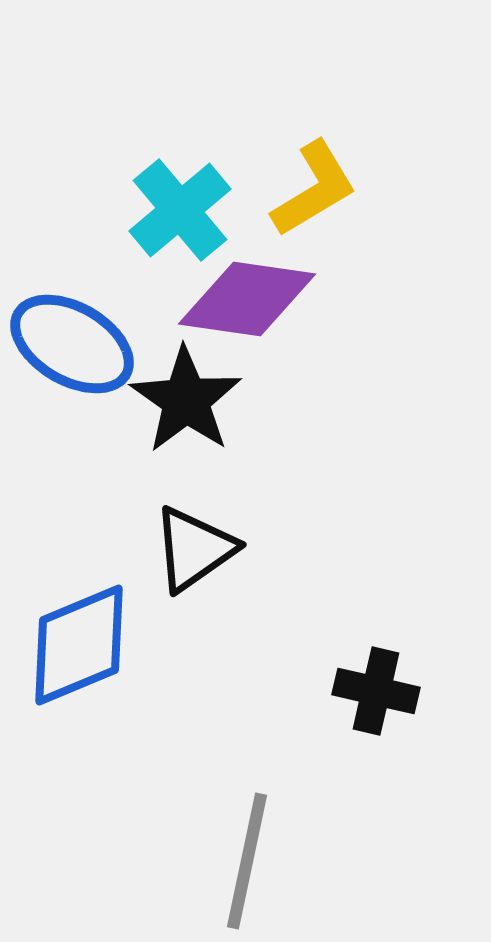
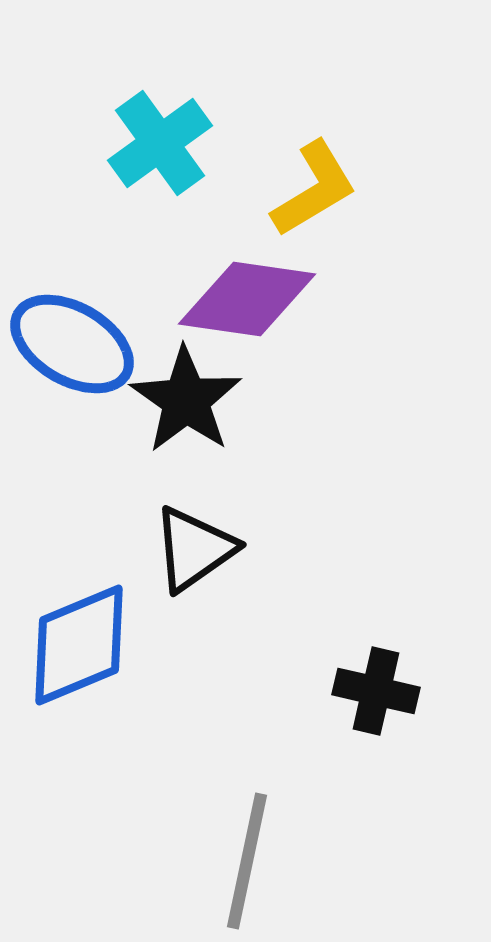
cyan cross: moved 20 px left, 67 px up; rotated 4 degrees clockwise
